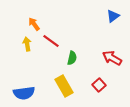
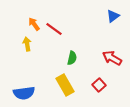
red line: moved 3 px right, 12 px up
yellow rectangle: moved 1 px right, 1 px up
